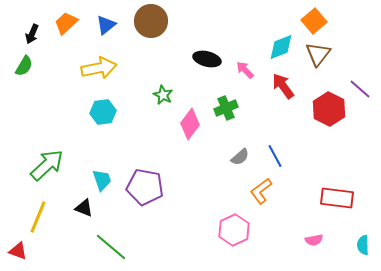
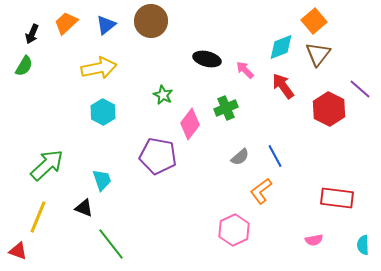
cyan hexagon: rotated 25 degrees counterclockwise
purple pentagon: moved 13 px right, 31 px up
green line: moved 3 px up; rotated 12 degrees clockwise
